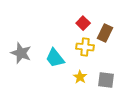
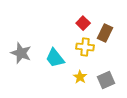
gray square: rotated 30 degrees counterclockwise
